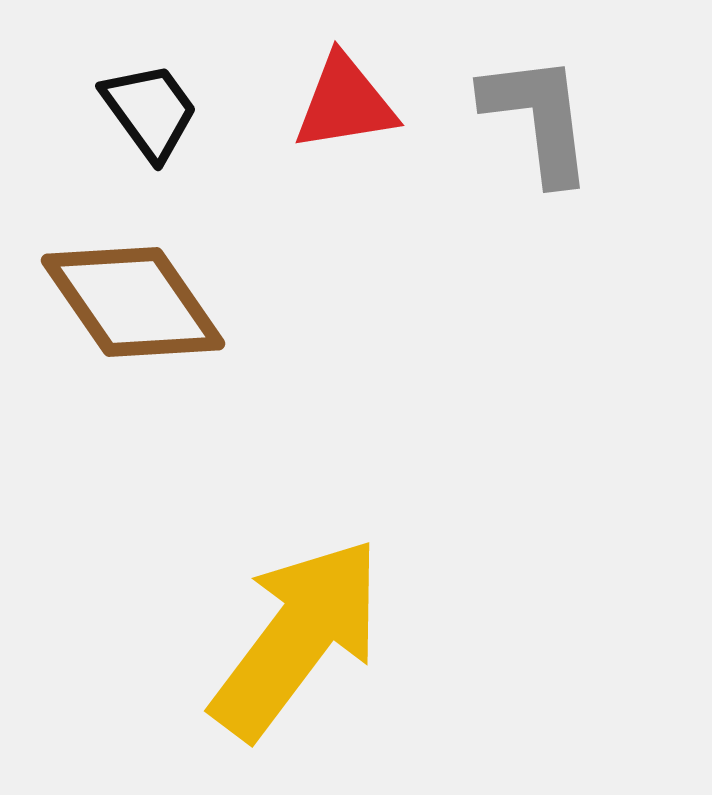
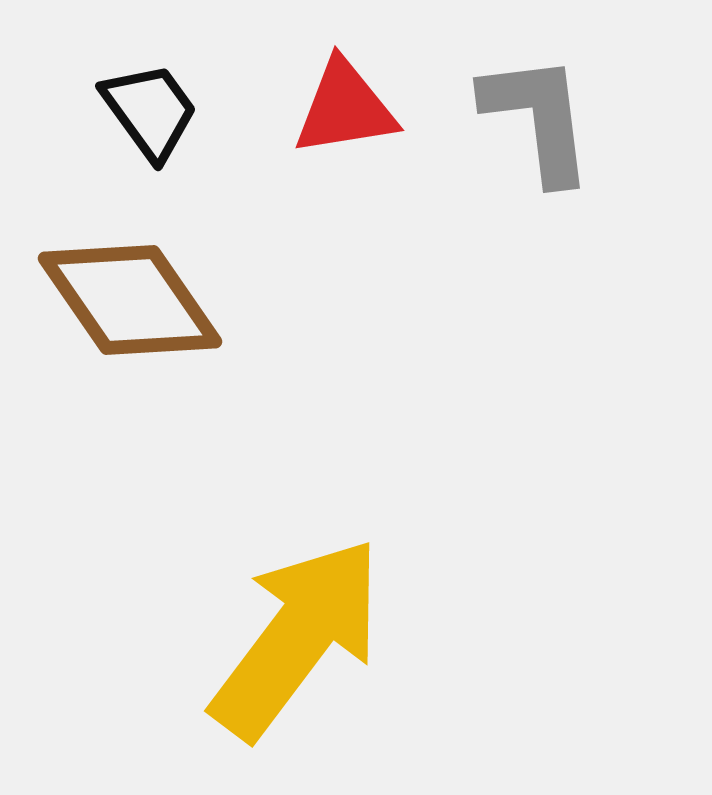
red triangle: moved 5 px down
brown diamond: moved 3 px left, 2 px up
